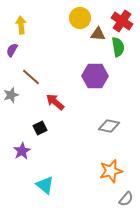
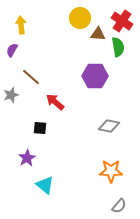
black square: rotated 32 degrees clockwise
purple star: moved 5 px right, 7 px down
orange star: rotated 15 degrees clockwise
gray semicircle: moved 7 px left, 7 px down
